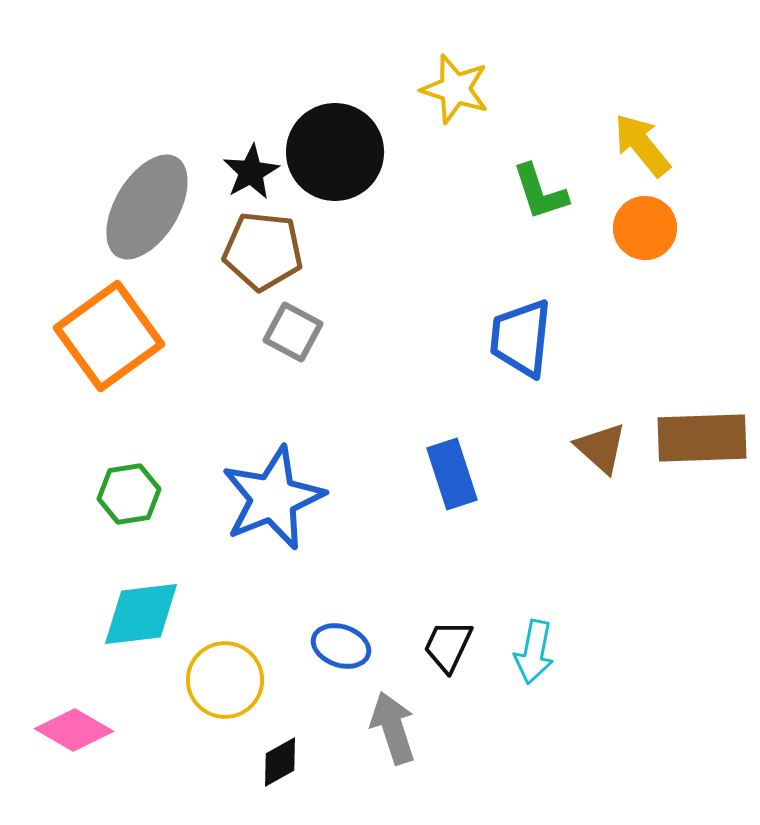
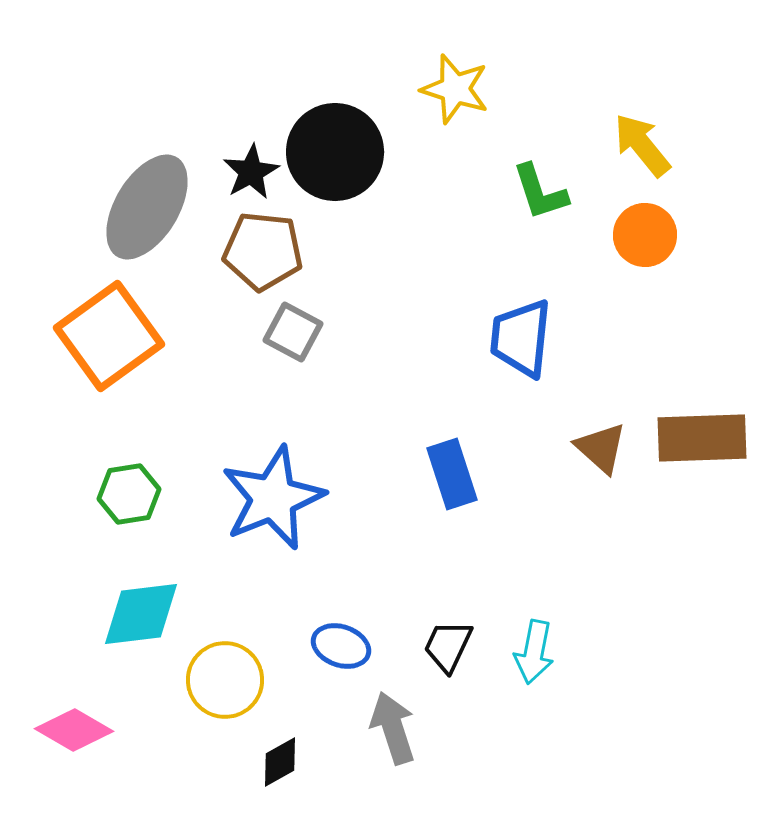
orange circle: moved 7 px down
